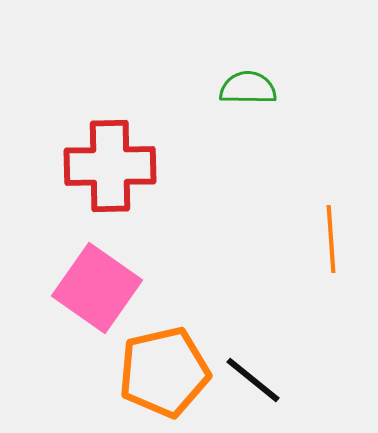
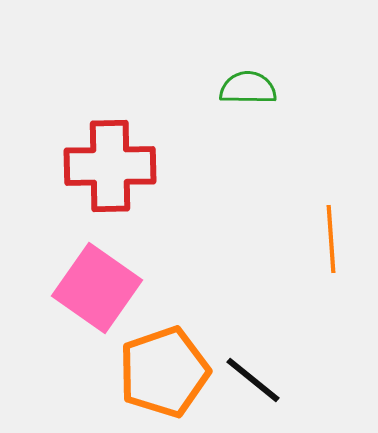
orange pentagon: rotated 6 degrees counterclockwise
